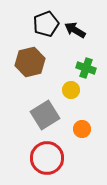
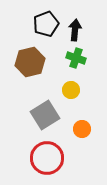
black arrow: rotated 65 degrees clockwise
green cross: moved 10 px left, 10 px up
